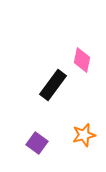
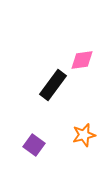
pink diamond: rotated 70 degrees clockwise
purple square: moved 3 px left, 2 px down
